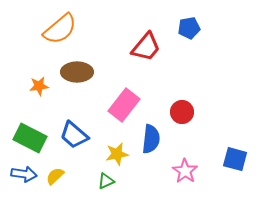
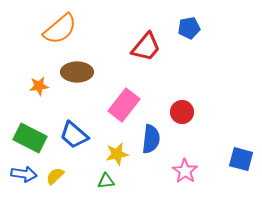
blue square: moved 6 px right
green triangle: rotated 18 degrees clockwise
